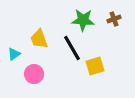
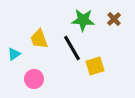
brown cross: rotated 24 degrees counterclockwise
pink circle: moved 5 px down
